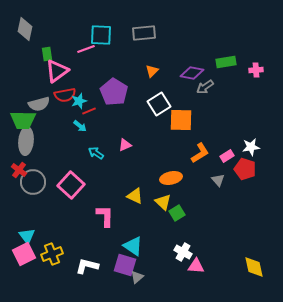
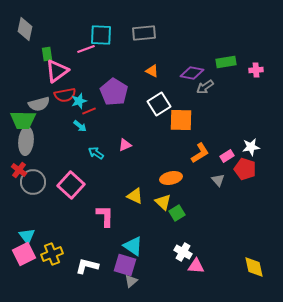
orange triangle at (152, 71): rotated 48 degrees counterclockwise
gray triangle at (137, 277): moved 6 px left, 4 px down
